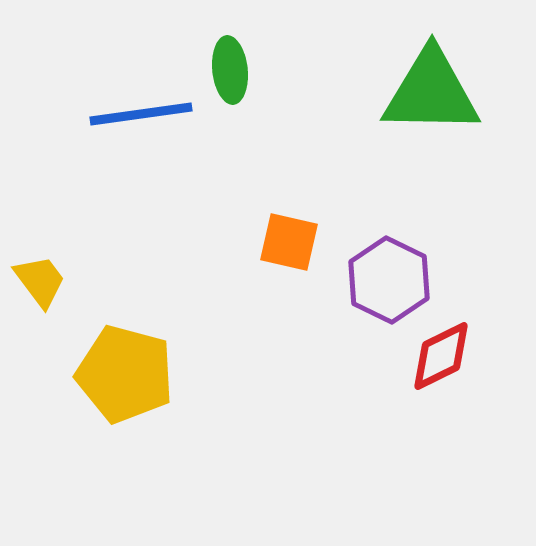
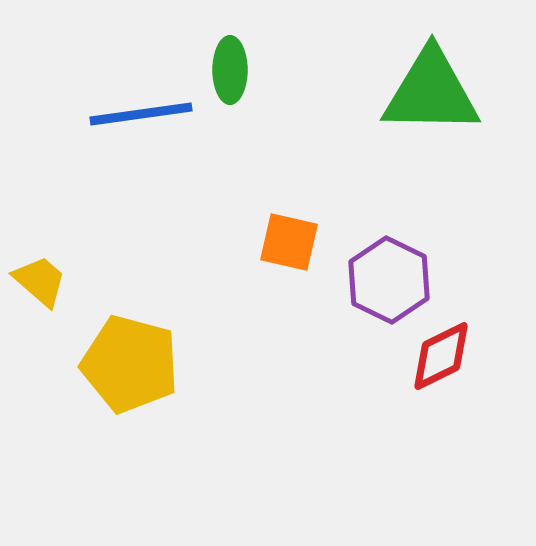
green ellipse: rotated 6 degrees clockwise
yellow trapezoid: rotated 12 degrees counterclockwise
yellow pentagon: moved 5 px right, 10 px up
